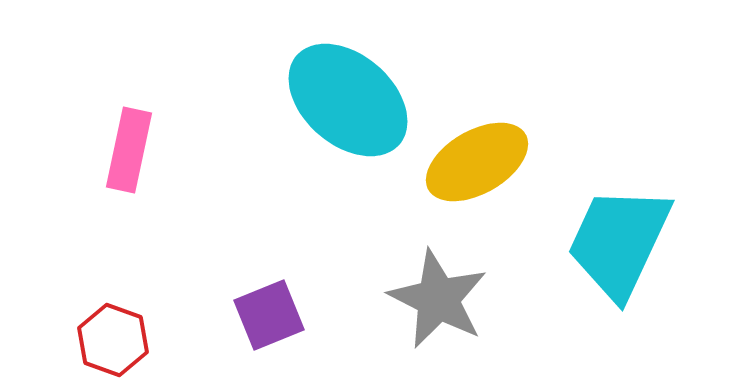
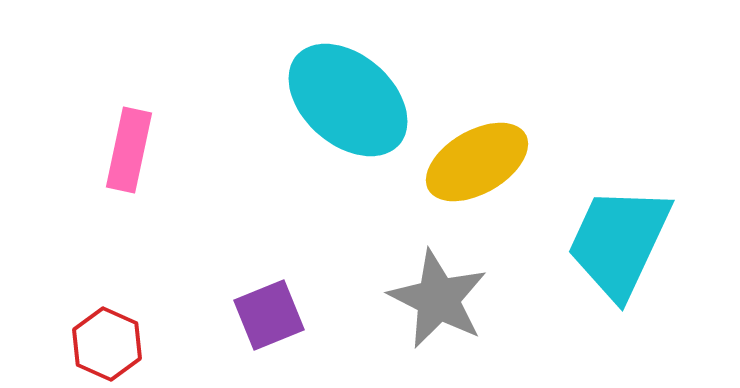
red hexagon: moved 6 px left, 4 px down; rotated 4 degrees clockwise
